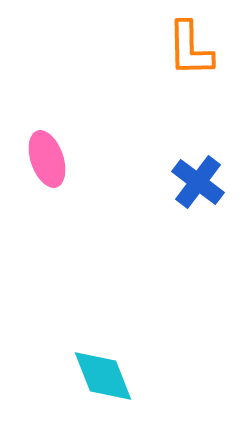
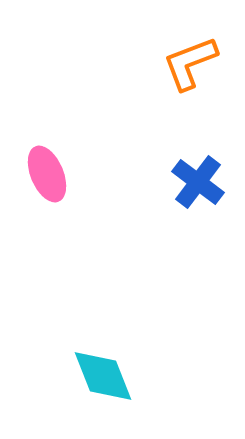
orange L-shape: moved 14 px down; rotated 70 degrees clockwise
pink ellipse: moved 15 px down; rotated 4 degrees counterclockwise
